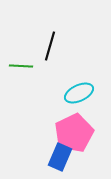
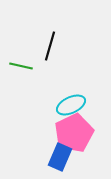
green line: rotated 10 degrees clockwise
cyan ellipse: moved 8 px left, 12 px down
